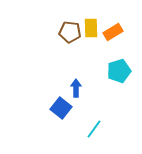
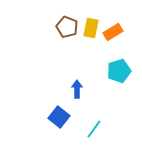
yellow rectangle: rotated 12 degrees clockwise
brown pentagon: moved 3 px left, 5 px up; rotated 15 degrees clockwise
blue arrow: moved 1 px right, 1 px down
blue square: moved 2 px left, 9 px down
